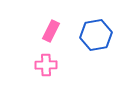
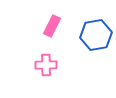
pink rectangle: moved 1 px right, 5 px up
